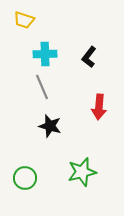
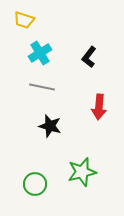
cyan cross: moved 5 px left, 1 px up; rotated 30 degrees counterclockwise
gray line: rotated 55 degrees counterclockwise
green circle: moved 10 px right, 6 px down
